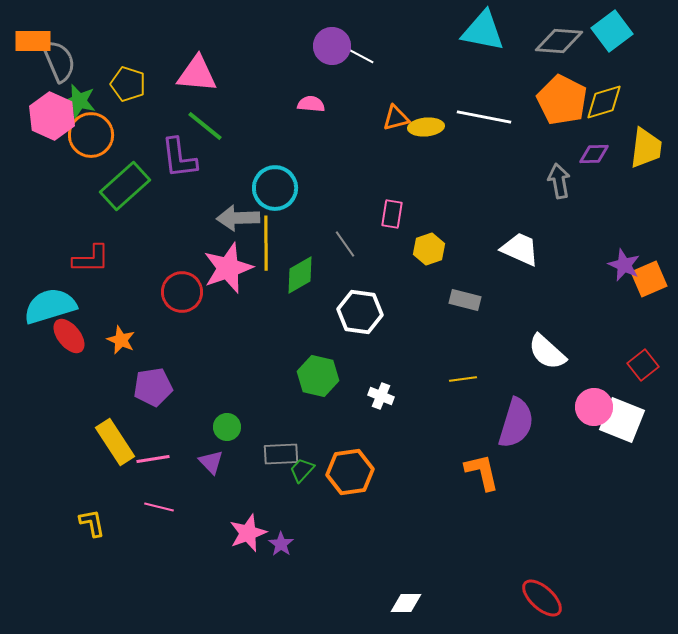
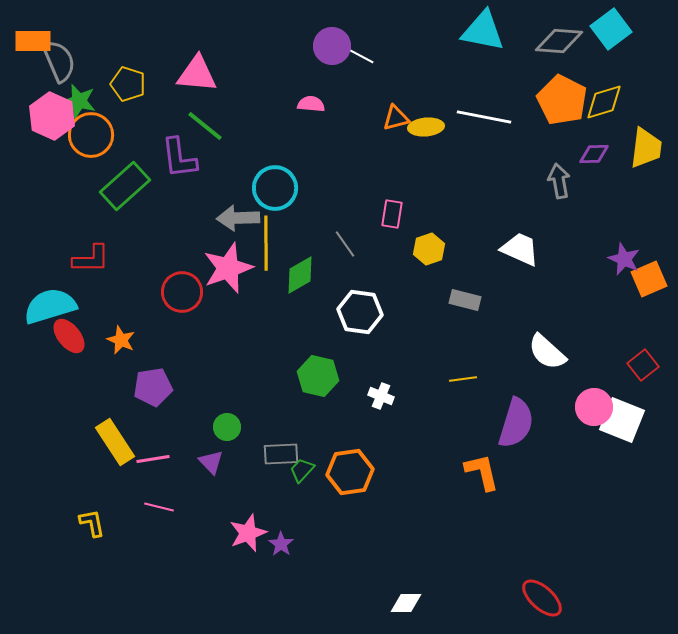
cyan square at (612, 31): moved 1 px left, 2 px up
purple star at (624, 265): moved 6 px up
